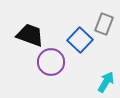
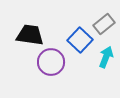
gray rectangle: rotated 30 degrees clockwise
black trapezoid: rotated 12 degrees counterclockwise
cyan arrow: moved 25 px up; rotated 10 degrees counterclockwise
